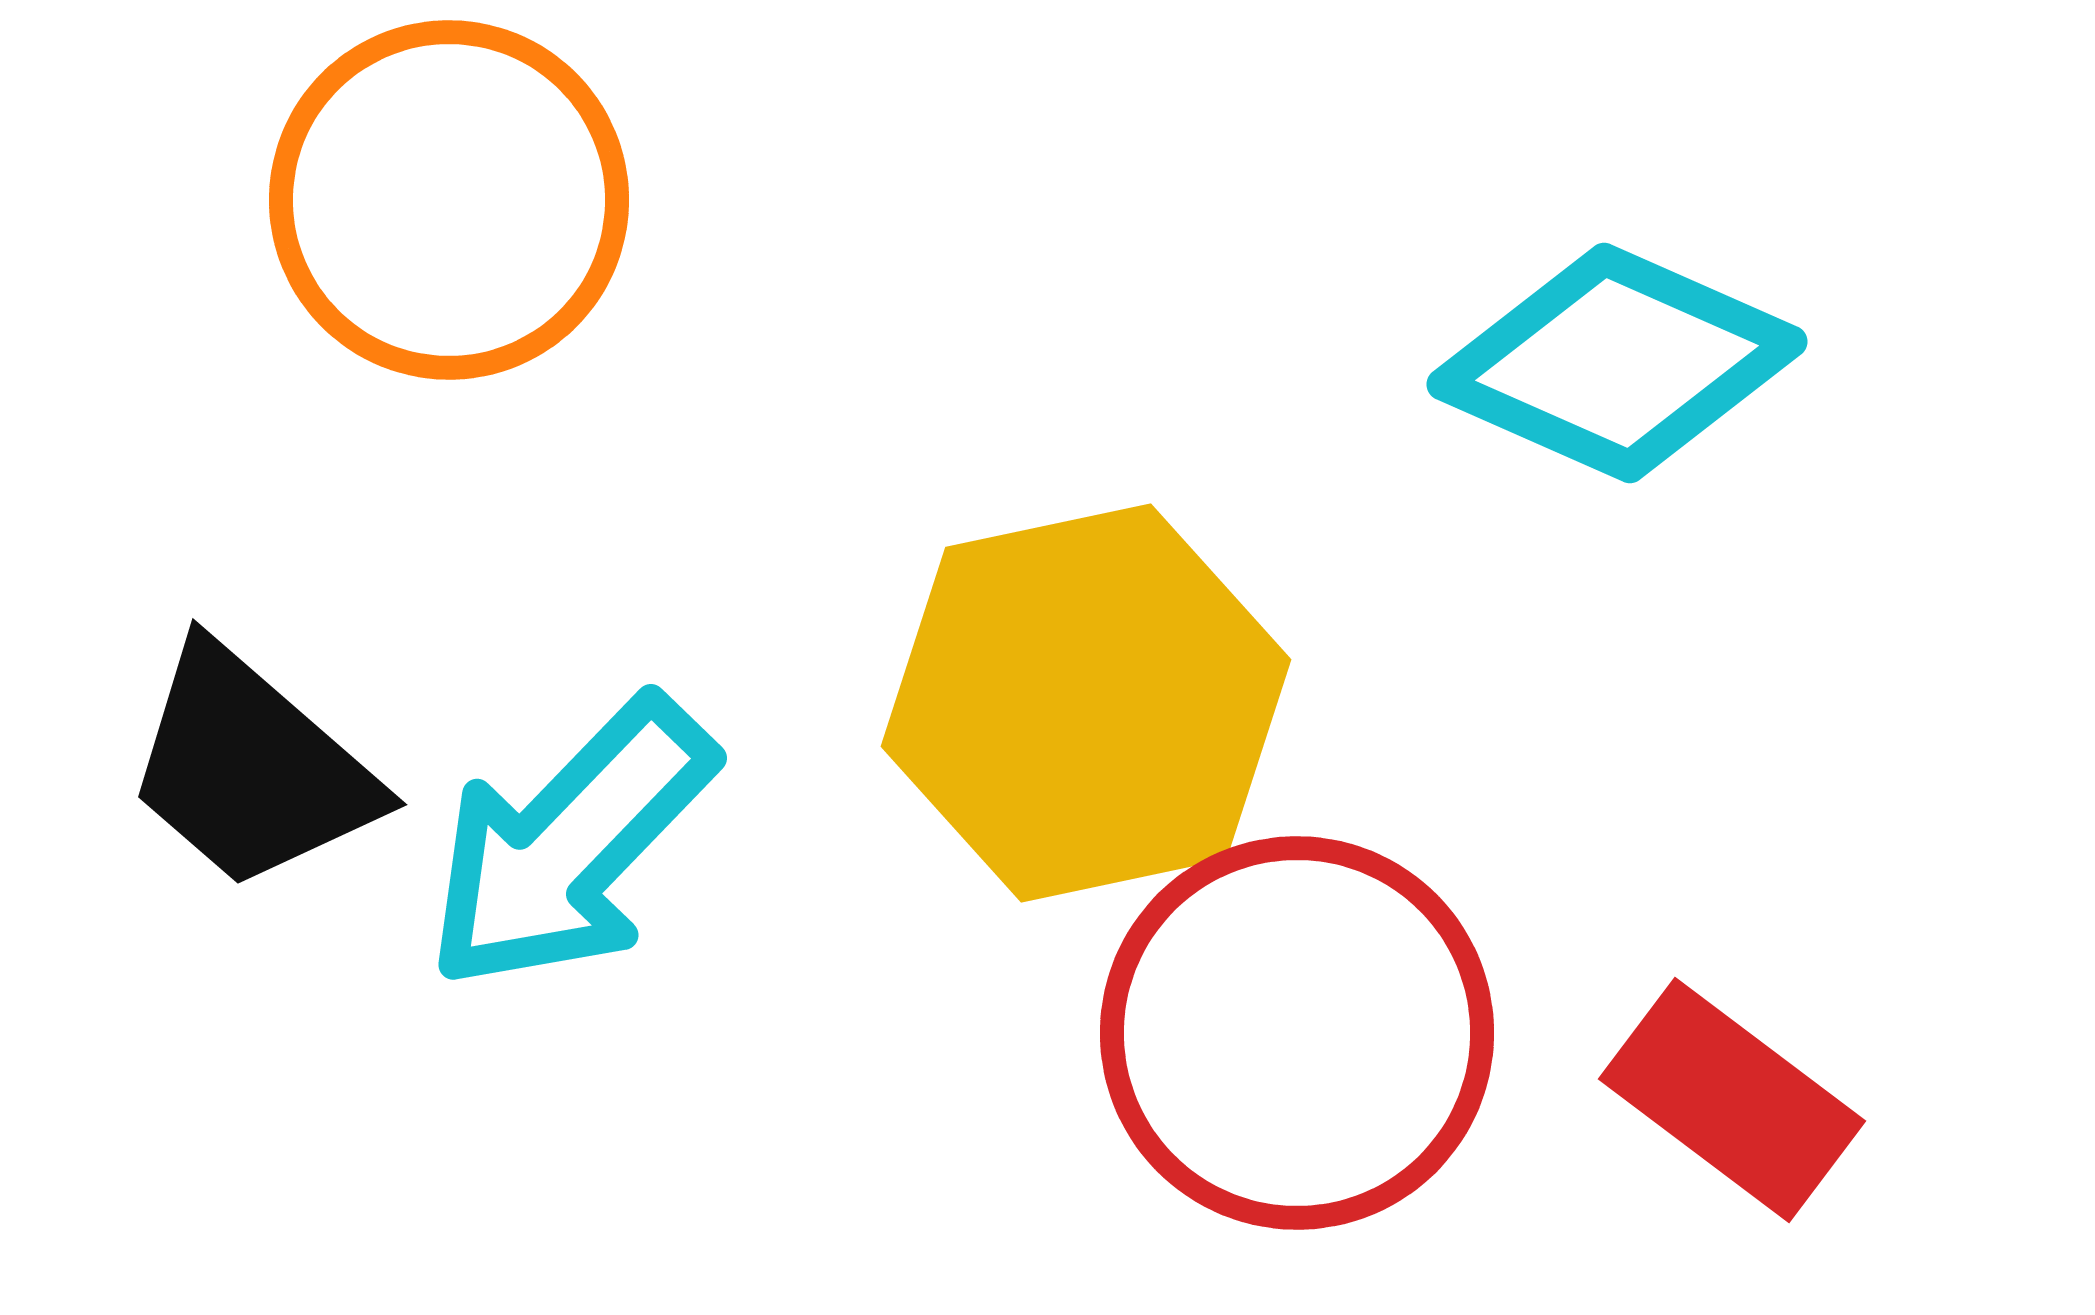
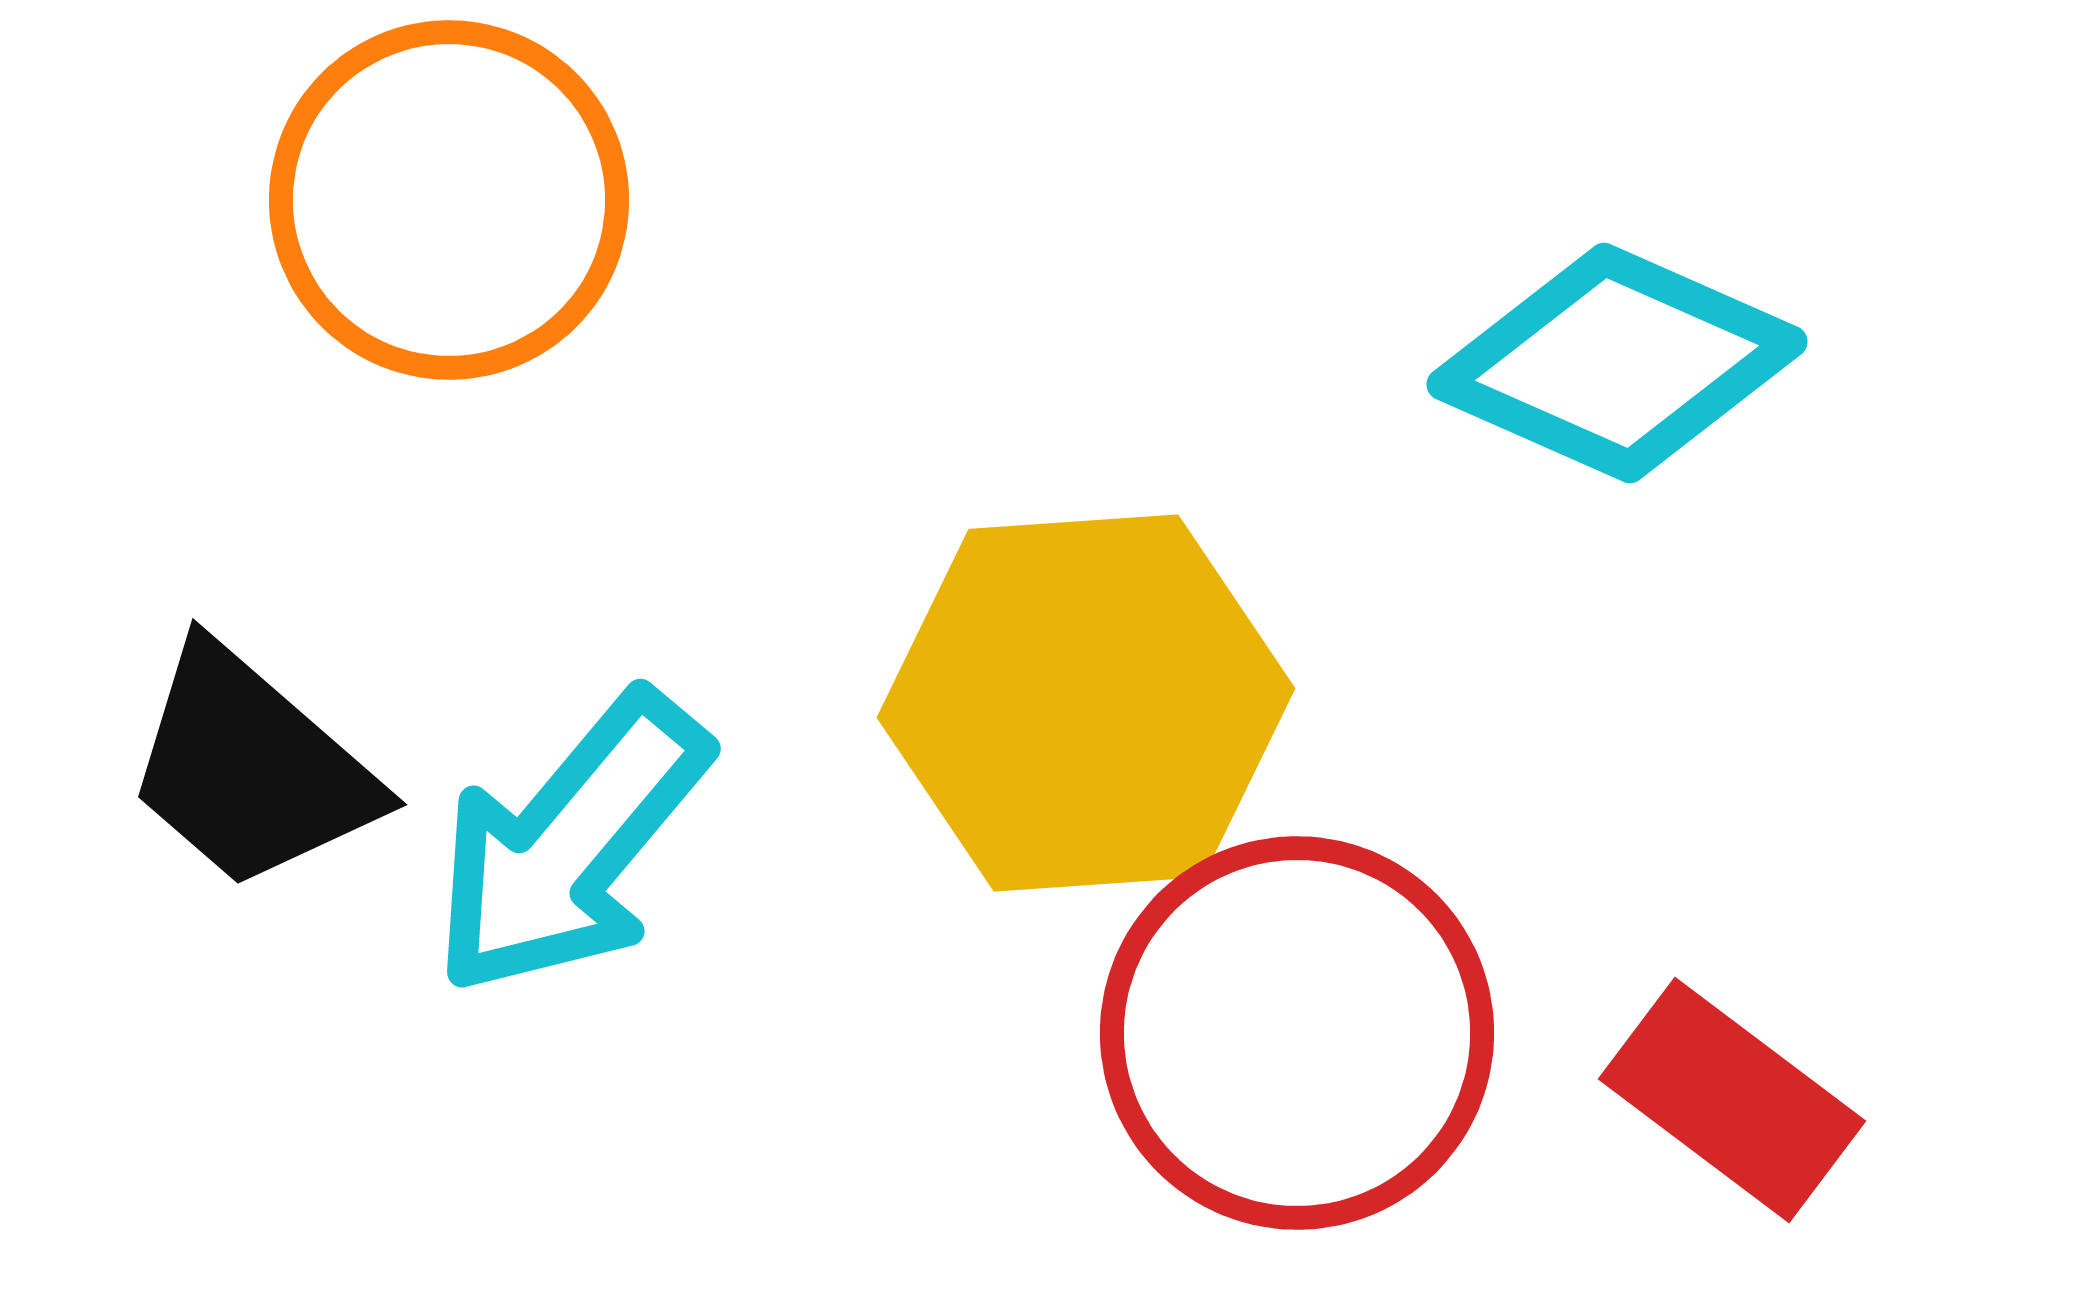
yellow hexagon: rotated 8 degrees clockwise
cyan arrow: rotated 4 degrees counterclockwise
